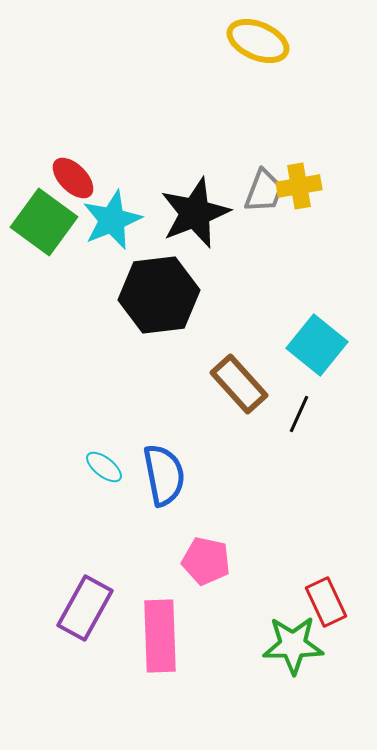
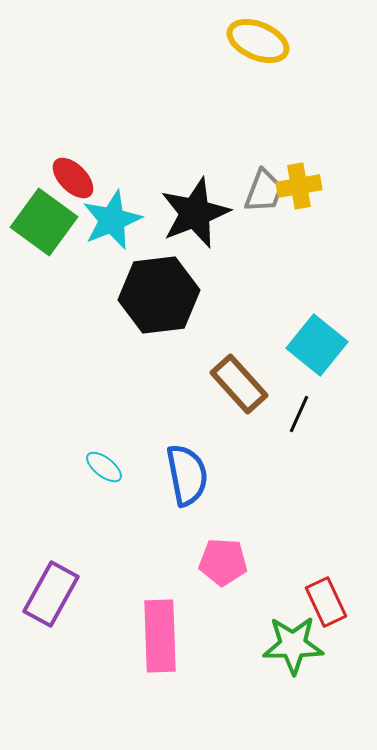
blue semicircle: moved 23 px right
pink pentagon: moved 17 px right, 1 px down; rotated 9 degrees counterclockwise
purple rectangle: moved 34 px left, 14 px up
